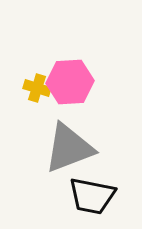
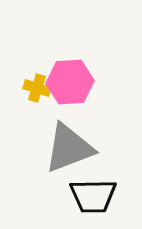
black trapezoid: moved 1 px right; rotated 12 degrees counterclockwise
